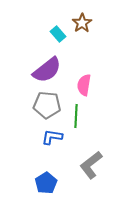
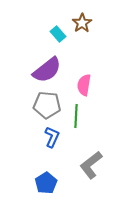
blue L-shape: rotated 105 degrees clockwise
